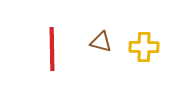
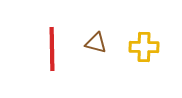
brown triangle: moved 5 px left, 1 px down
